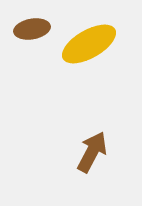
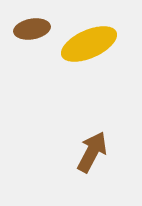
yellow ellipse: rotated 6 degrees clockwise
